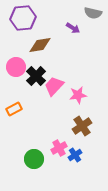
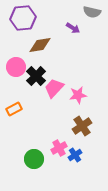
gray semicircle: moved 1 px left, 1 px up
pink trapezoid: moved 2 px down
